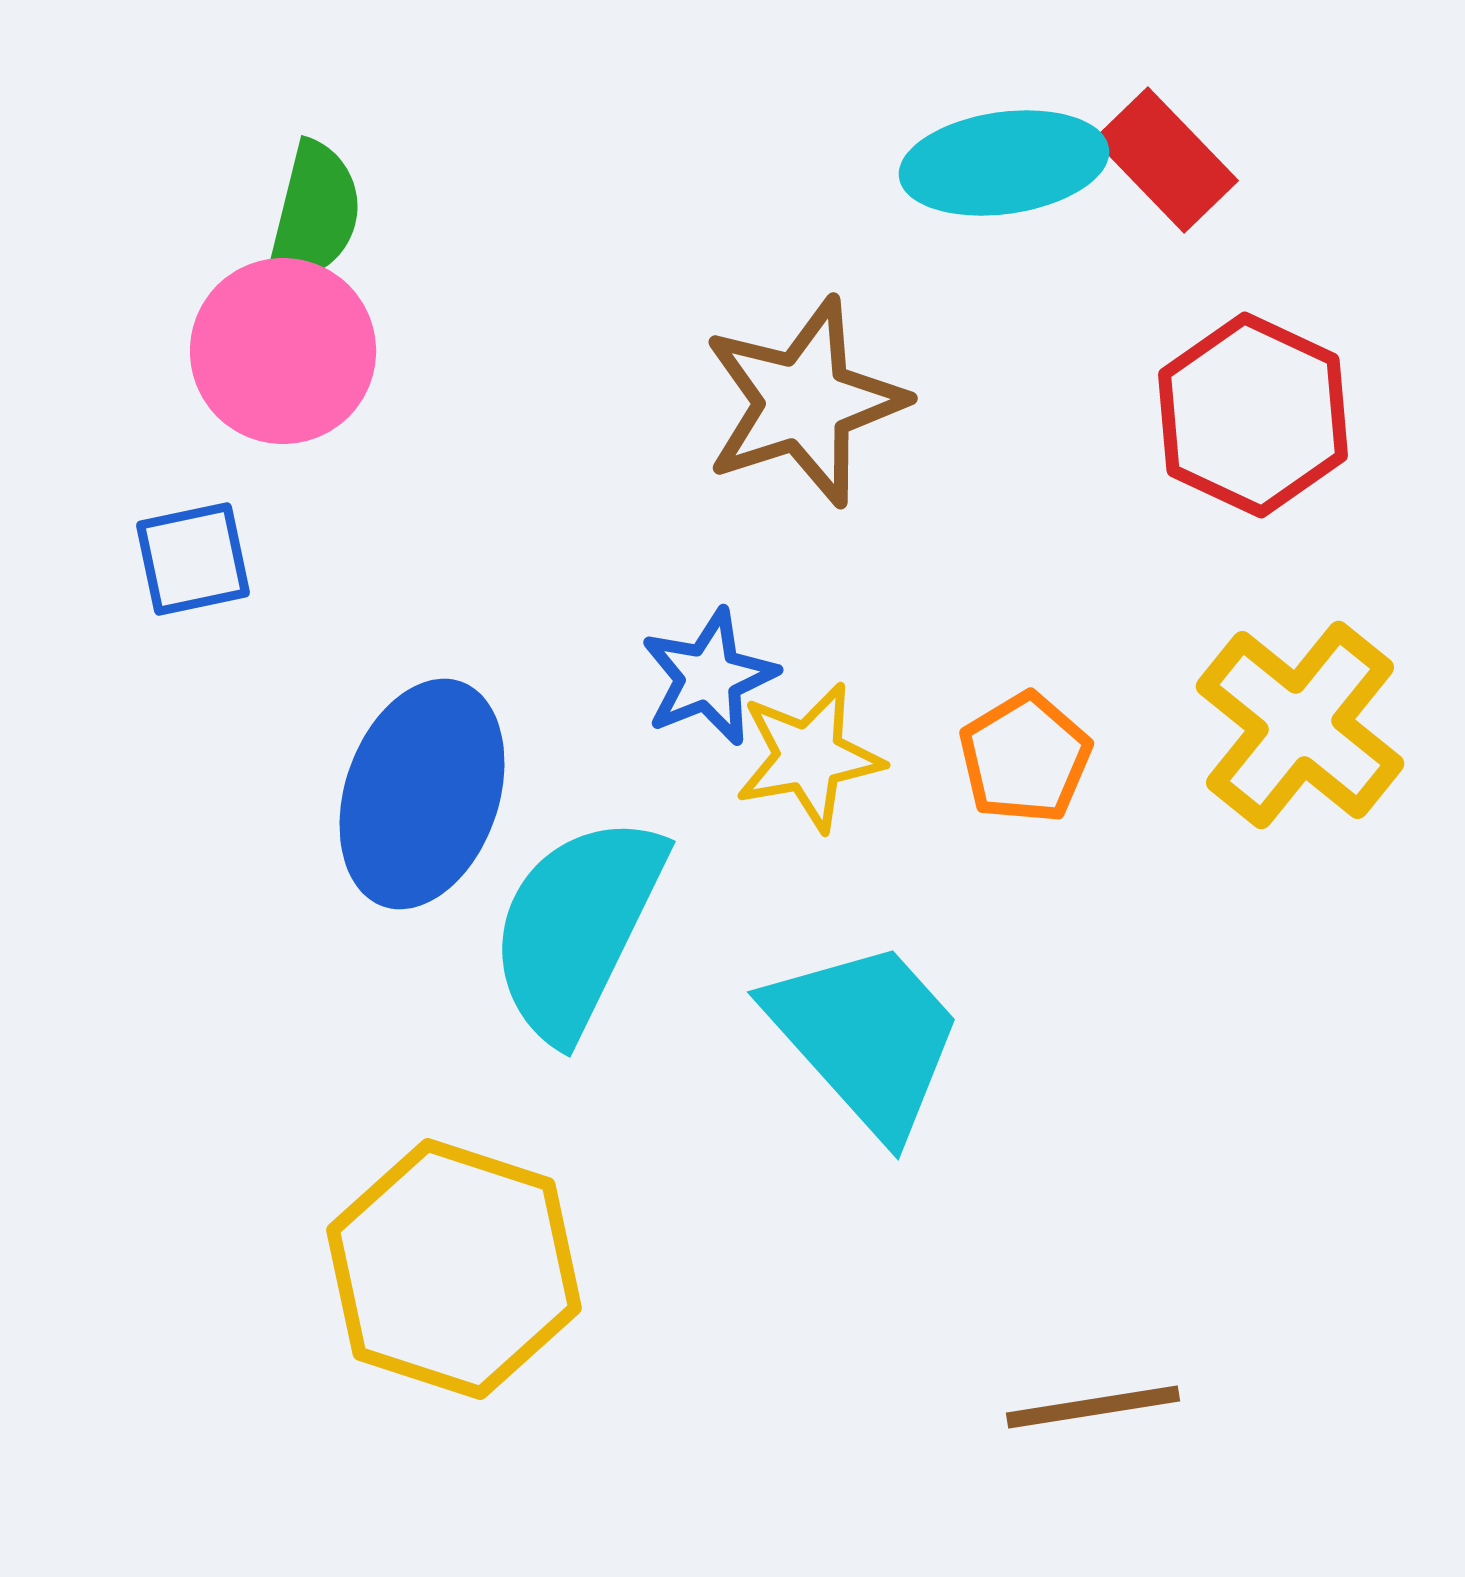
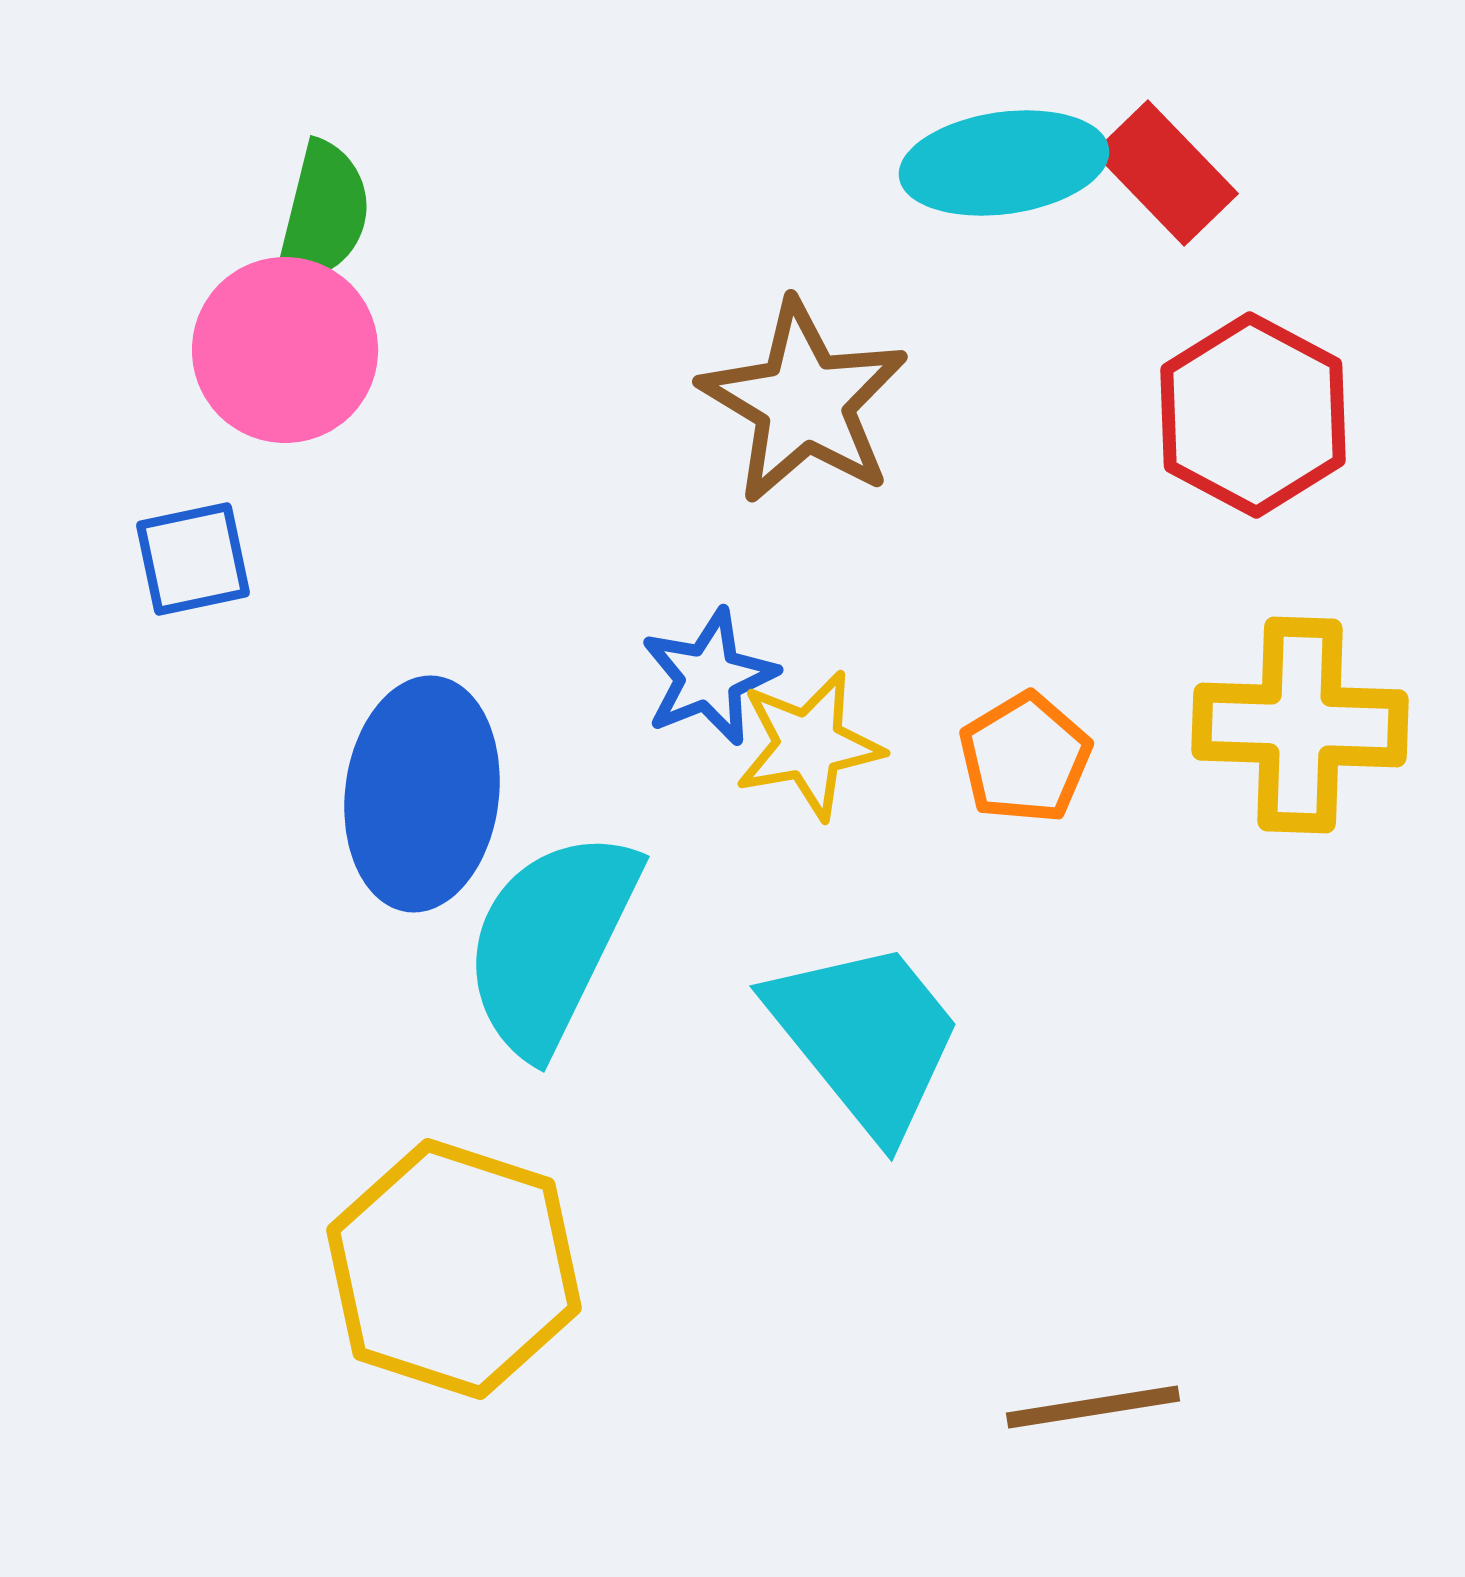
red rectangle: moved 13 px down
green semicircle: moved 9 px right
pink circle: moved 2 px right, 1 px up
brown star: rotated 23 degrees counterclockwise
red hexagon: rotated 3 degrees clockwise
yellow cross: rotated 37 degrees counterclockwise
yellow star: moved 12 px up
blue ellipse: rotated 12 degrees counterclockwise
cyan semicircle: moved 26 px left, 15 px down
cyan trapezoid: rotated 3 degrees clockwise
